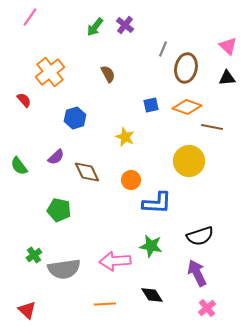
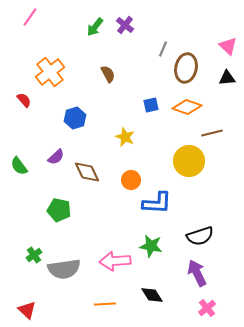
brown line: moved 6 px down; rotated 25 degrees counterclockwise
